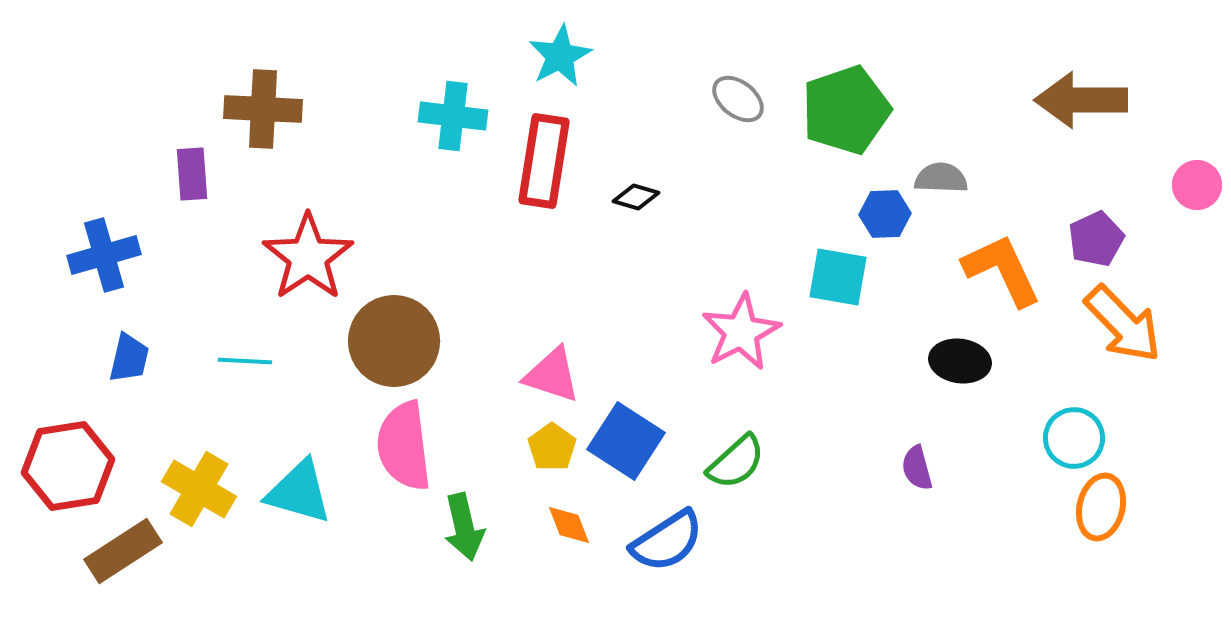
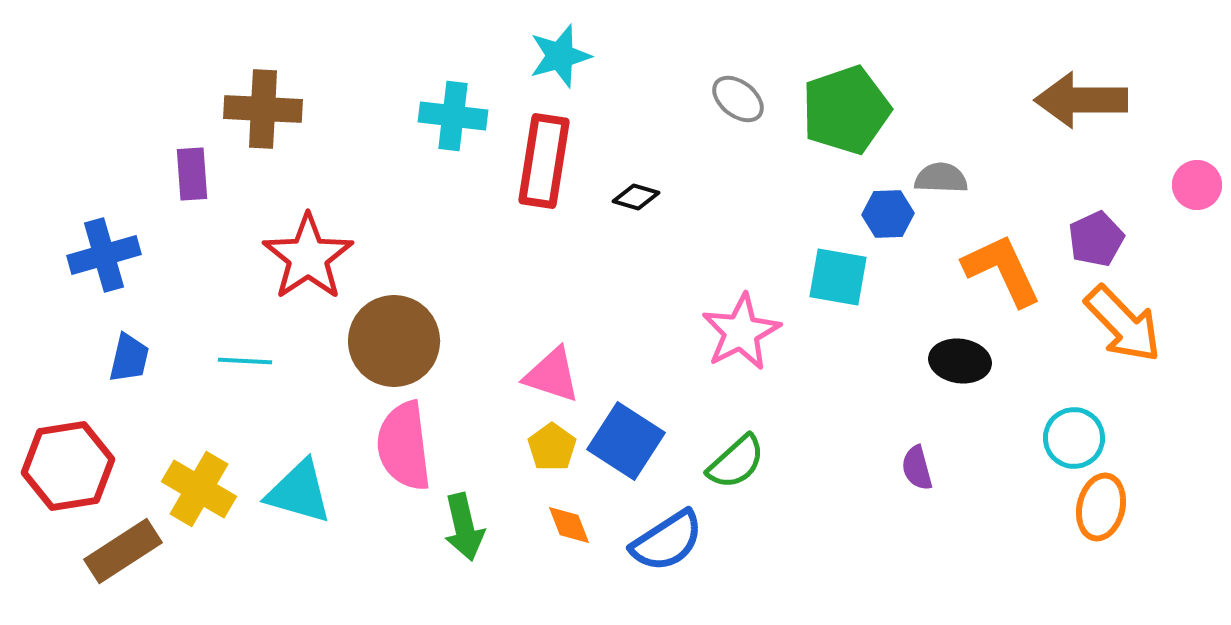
cyan star: rotated 12 degrees clockwise
blue hexagon: moved 3 px right
